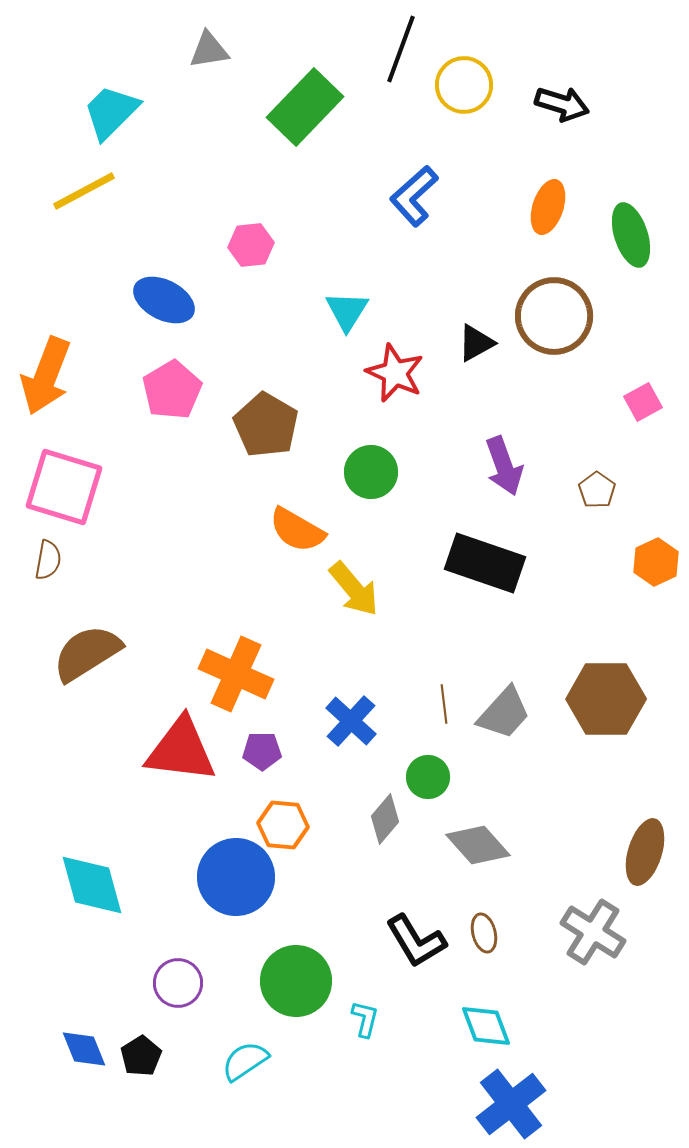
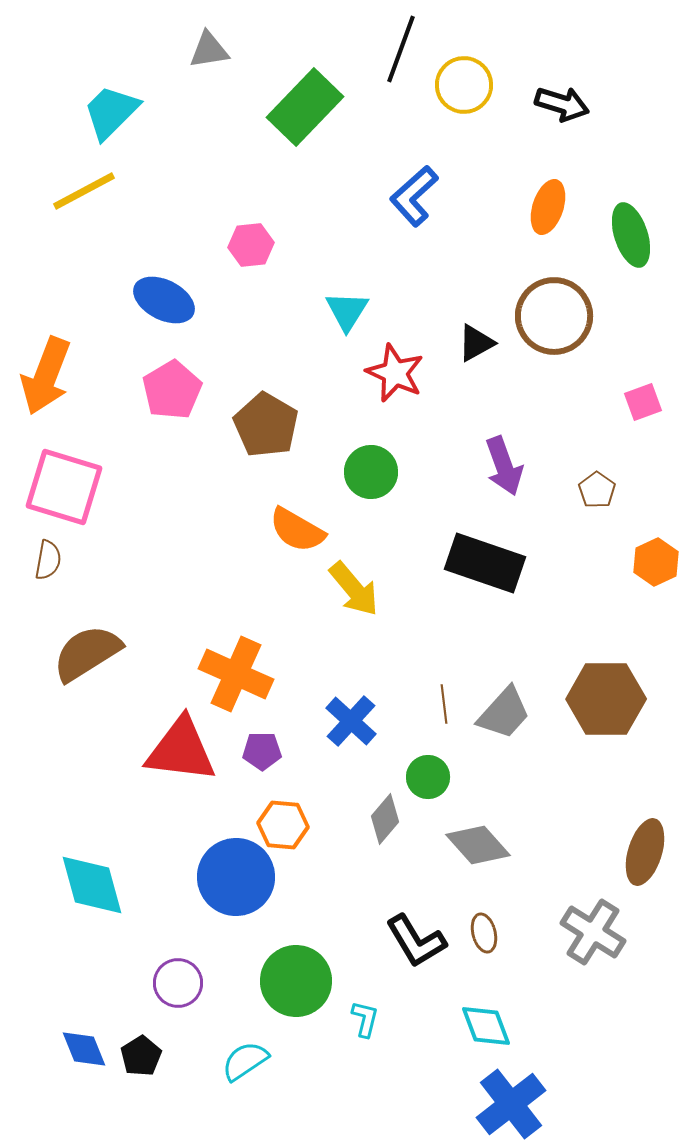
pink square at (643, 402): rotated 9 degrees clockwise
